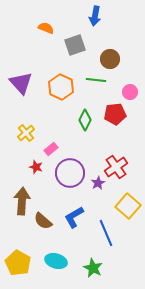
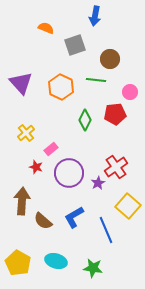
purple circle: moved 1 px left
blue line: moved 3 px up
green star: rotated 18 degrees counterclockwise
